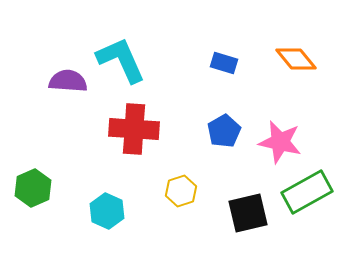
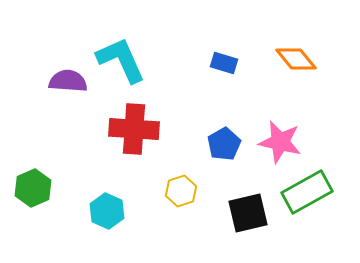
blue pentagon: moved 13 px down
